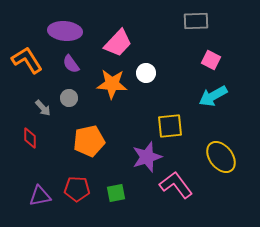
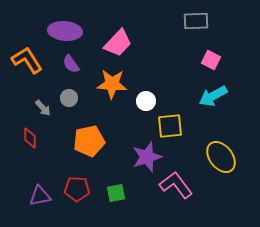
white circle: moved 28 px down
